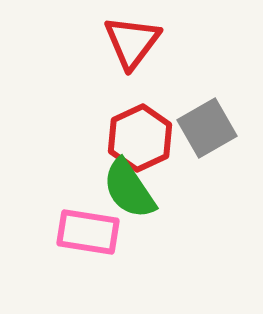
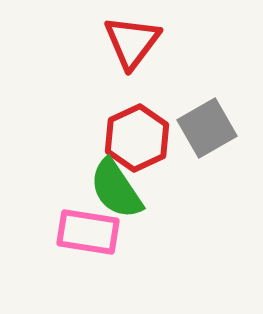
red hexagon: moved 3 px left
green semicircle: moved 13 px left
